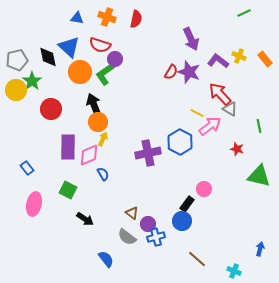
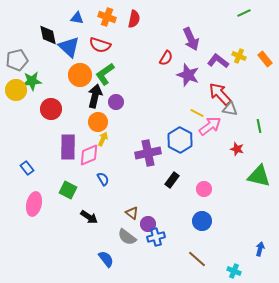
red semicircle at (136, 19): moved 2 px left
black diamond at (48, 57): moved 22 px up
purple circle at (115, 59): moved 1 px right, 43 px down
orange circle at (80, 72): moved 3 px down
red semicircle at (171, 72): moved 5 px left, 14 px up
purple star at (189, 72): moved 1 px left, 3 px down
green star at (32, 81): rotated 30 degrees clockwise
black arrow at (94, 105): moved 1 px right, 9 px up; rotated 35 degrees clockwise
gray triangle at (230, 109): rotated 21 degrees counterclockwise
blue hexagon at (180, 142): moved 2 px up
blue semicircle at (103, 174): moved 5 px down
black rectangle at (187, 204): moved 15 px left, 24 px up
black arrow at (85, 219): moved 4 px right, 2 px up
blue circle at (182, 221): moved 20 px right
